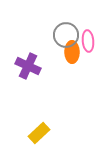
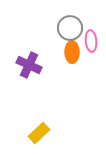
gray circle: moved 4 px right, 7 px up
pink ellipse: moved 3 px right
purple cross: moved 1 px right, 1 px up
